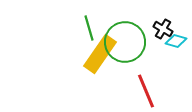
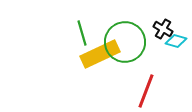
green line: moved 7 px left, 5 px down
yellow rectangle: rotated 30 degrees clockwise
red line: rotated 44 degrees clockwise
